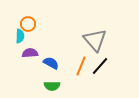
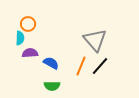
cyan semicircle: moved 2 px down
